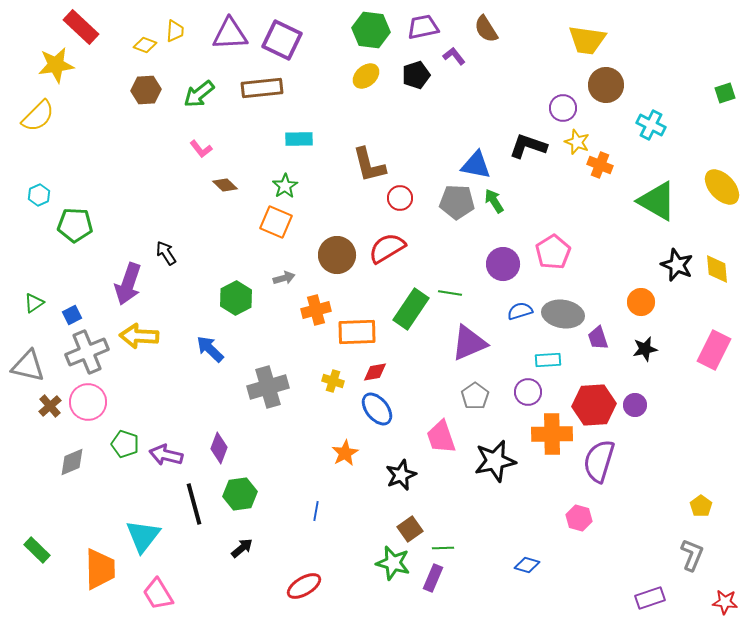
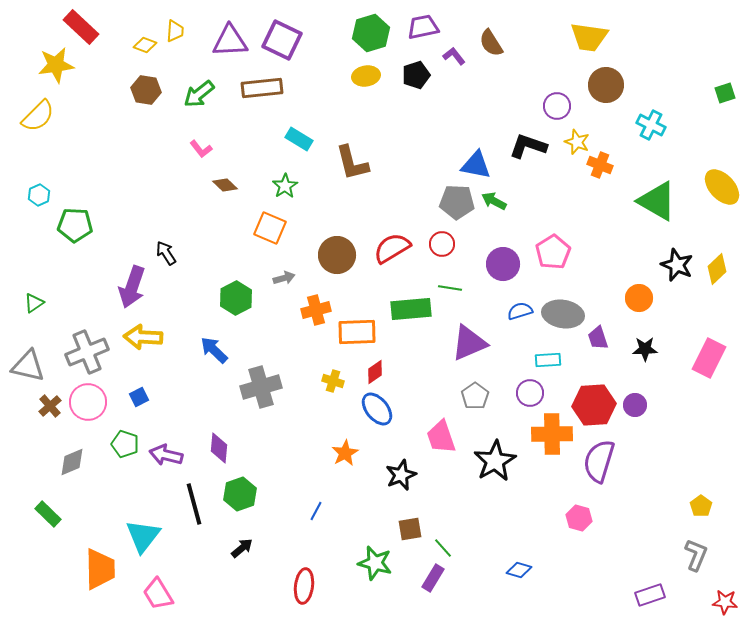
brown semicircle at (486, 29): moved 5 px right, 14 px down
green hexagon at (371, 30): moved 3 px down; rotated 24 degrees counterclockwise
purple triangle at (230, 34): moved 7 px down
yellow trapezoid at (587, 40): moved 2 px right, 3 px up
yellow ellipse at (366, 76): rotated 32 degrees clockwise
brown hexagon at (146, 90): rotated 12 degrees clockwise
purple circle at (563, 108): moved 6 px left, 2 px up
cyan rectangle at (299, 139): rotated 32 degrees clockwise
brown L-shape at (369, 165): moved 17 px left, 2 px up
red circle at (400, 198): moved 42 px right, 46 px down
green arrow at (494, 201): rotated 30 degrees counterclockwise
orange square at (276, 222): moved 6 px left, 6 px down
red semicircle at (387, 248): moved 5 px right
yellow diamond at (717, 269): rotated 52 degrees clockwise
purple arrow at (128, 284): moved 4 px right, 3 px down
green line at (450, 293): moved 5 px up
orange circle at (641, 302): moved 2 px left, 4 px up
green rectangle at (411, 309): rotated 51 degrees clockwise
blue square at (72, 315): moved 67 px right, 82 px down
yellow arrow at (139, 336): moved 4 px right, 1 px down
blue arrow at (210, 349): moved 4 px right, 1 px down
black star at (645, 349): rotated 10 degrees clockwise
pink rectangle at (714, 350): moved 5 px left, 8 px down
red diamond at (375, 372): rotated 25 degrees counterclockwise
gray cross at (268, 387): moved 7 px left
purple circle at (528, 392): moved 2 px right, 1 px down
purple diamond at (219, 448): rotated 16 degrees counterclockwise
black star at (495, 461): rotated 18 degrees counterclockwise
green hexagon at (240, 494): rotated 12 degrees counterclockwise
blue line at (316, 511): rotated 18 degrees clockwise
brown square at (410, 529): rotated 25 degrees clockwise
green line at (443, 548): rotated 50 degrees clockwise
green rectangle at (37, 550): moved 11 px right, 36 px up
gray L-shape at (692, 555): moved 4 px right
green star at (393, 563): moved 18 px left
blue diamond at (527, 565): moved 8 px left, 5 px down
purple rectangle at (433, 578): rotated 8 degrees clockwise
red ellipse at (304, 586): rotated 52 degrees counterclockwise
purple rectangle at (650, 598): moved 3 px up
